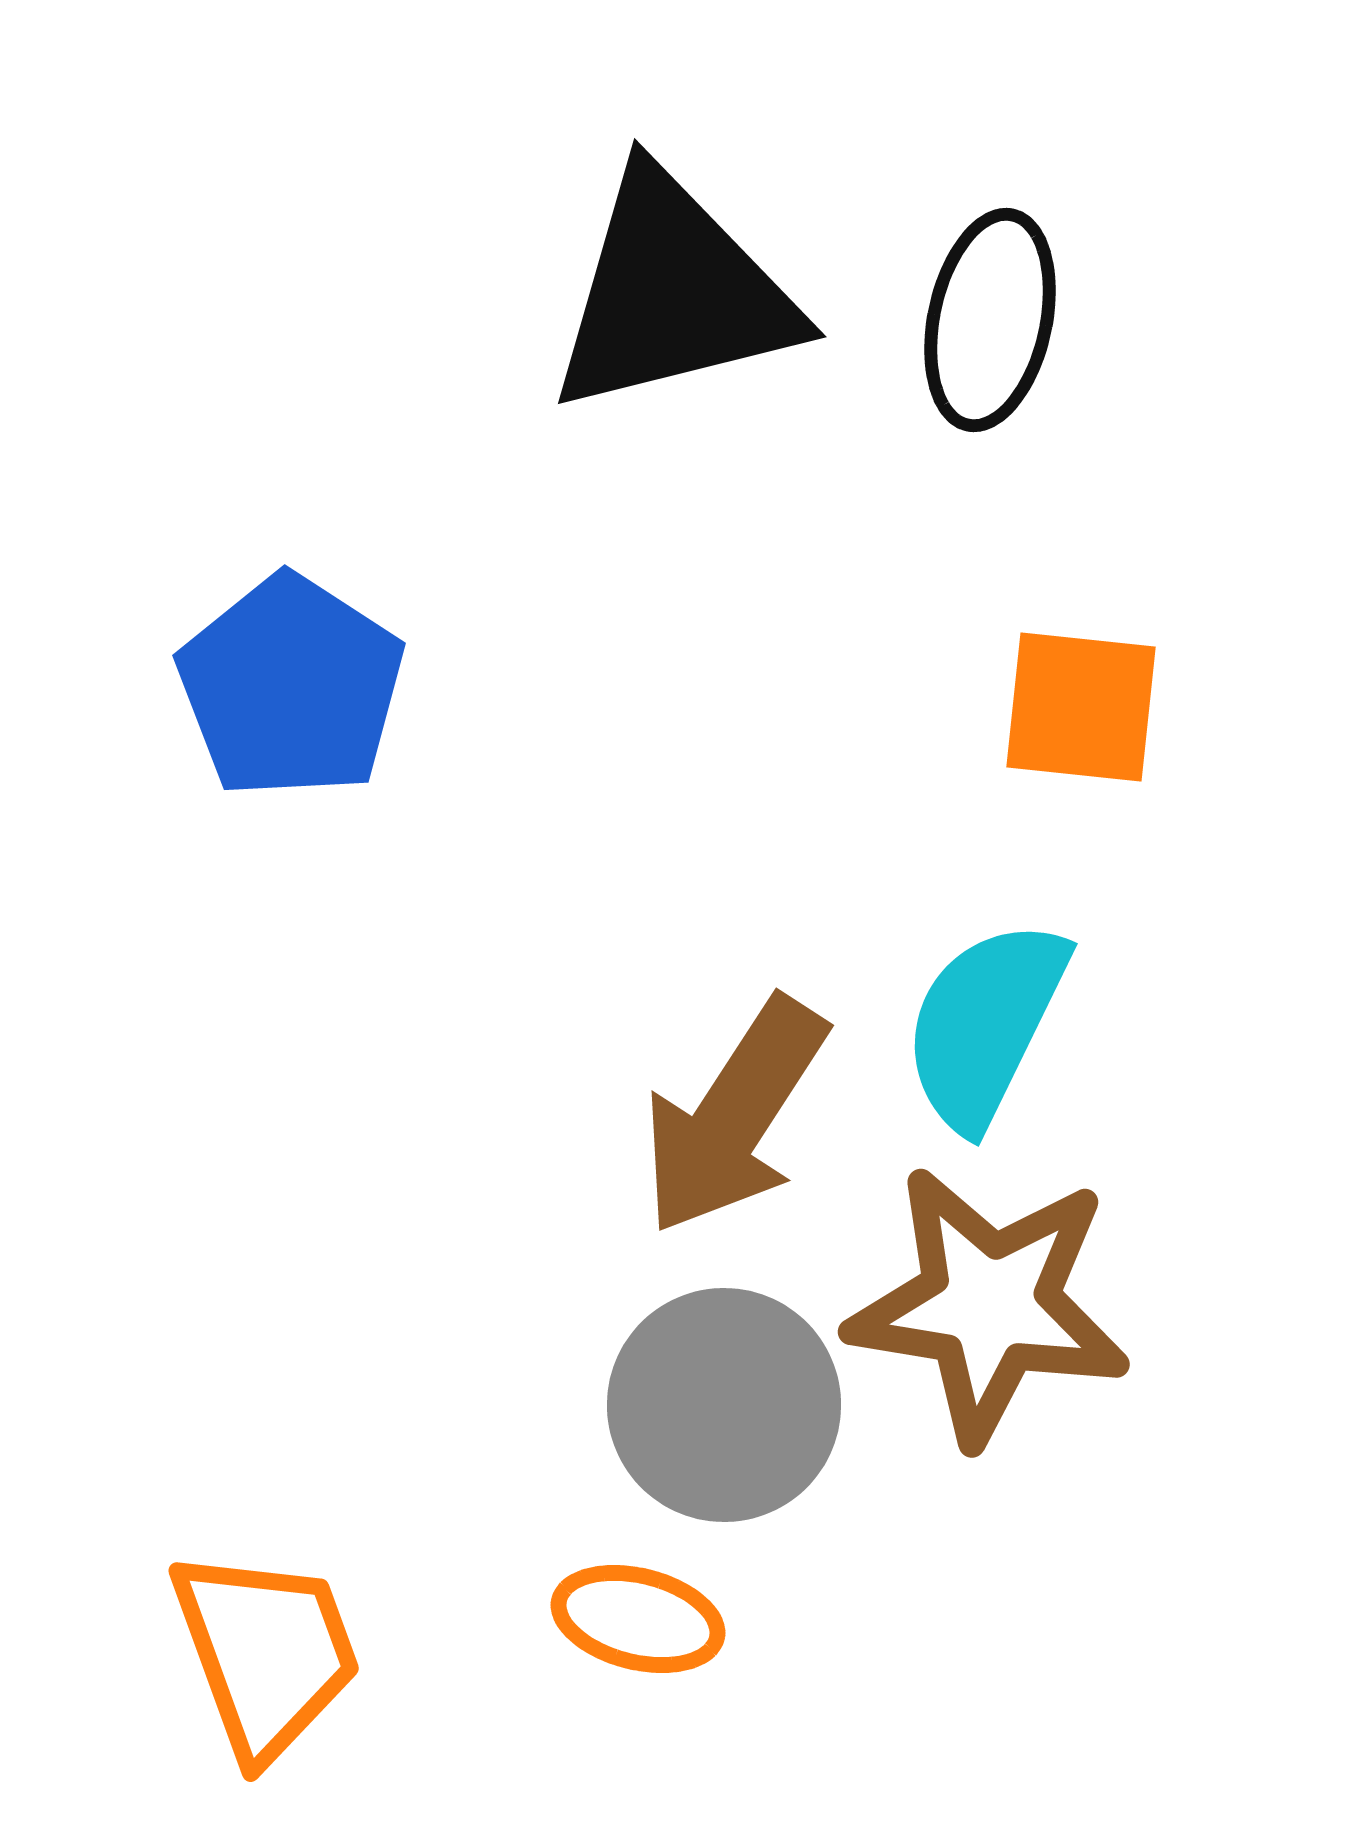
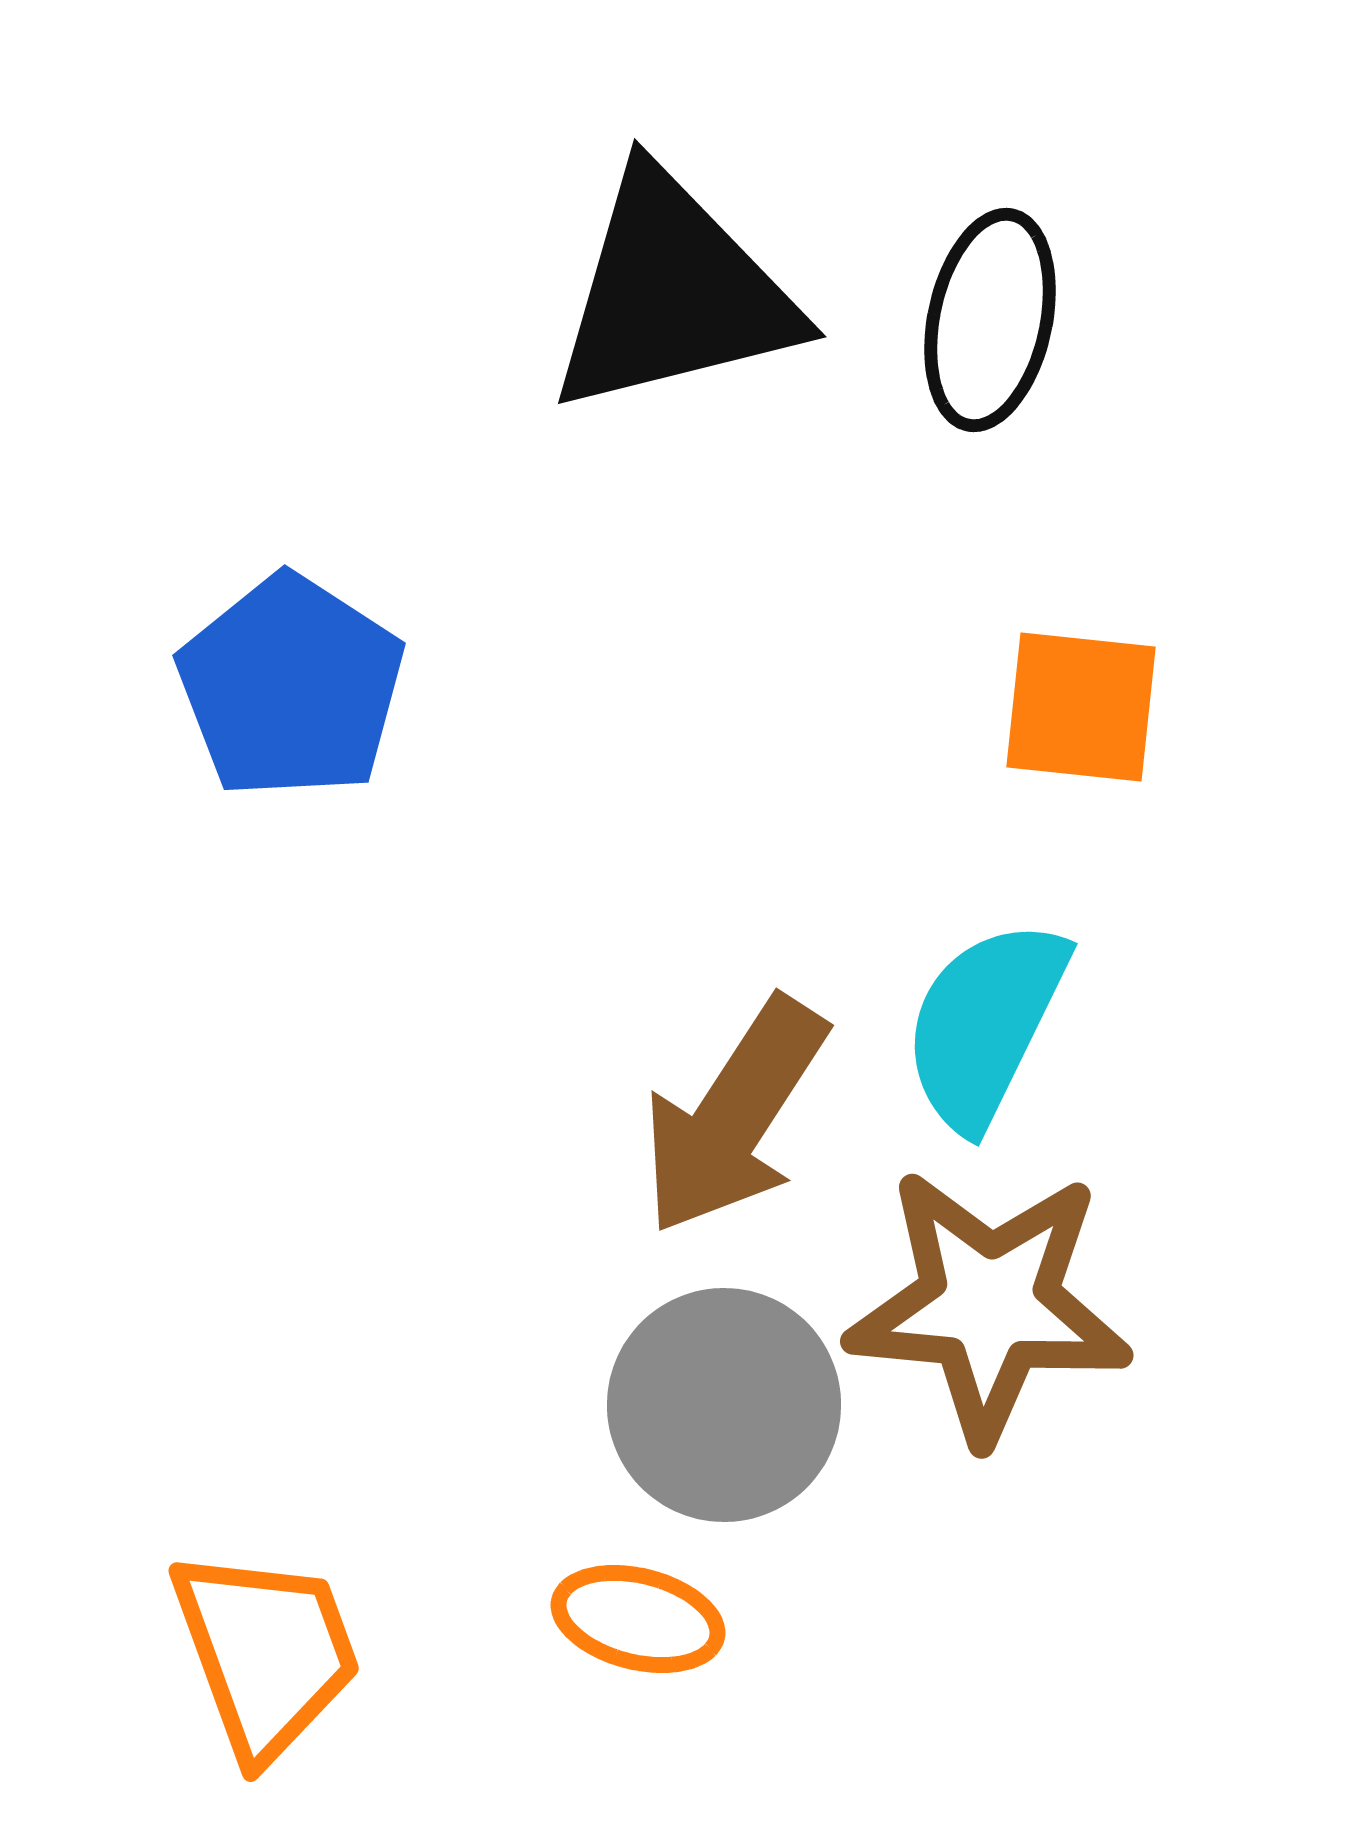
brown star: rotated 4 degrees counterclockwise
